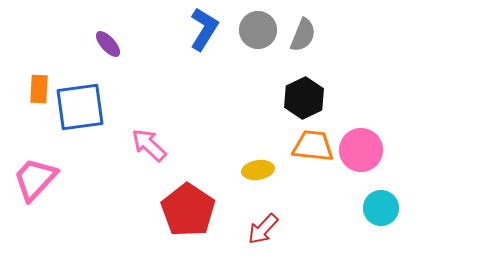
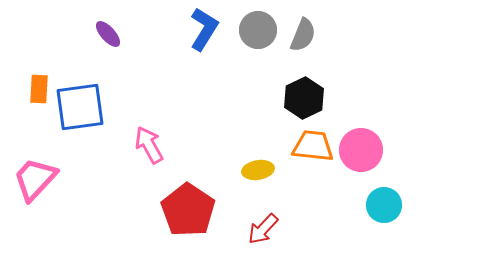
purple ellipse: moved 10 px up
pink arrow: rotated 18 degrees clockwise
cyan circle: moved 3 px right, 3 px up
